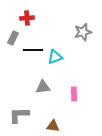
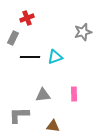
red cross: rotated 16 degrees counterclockwise
black line: moved 3 px left, 7 px down
gray triangle: moved 8 px down
